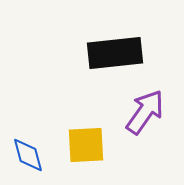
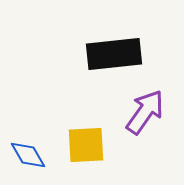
black rectangle: moved 1 px left, 1 px down
blue diamond: rotated 15 degrees counterclockwise
